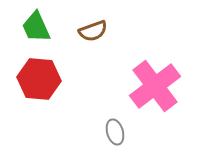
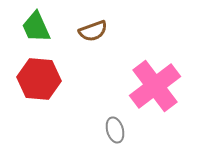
gray ellipse: moved 2 px up
